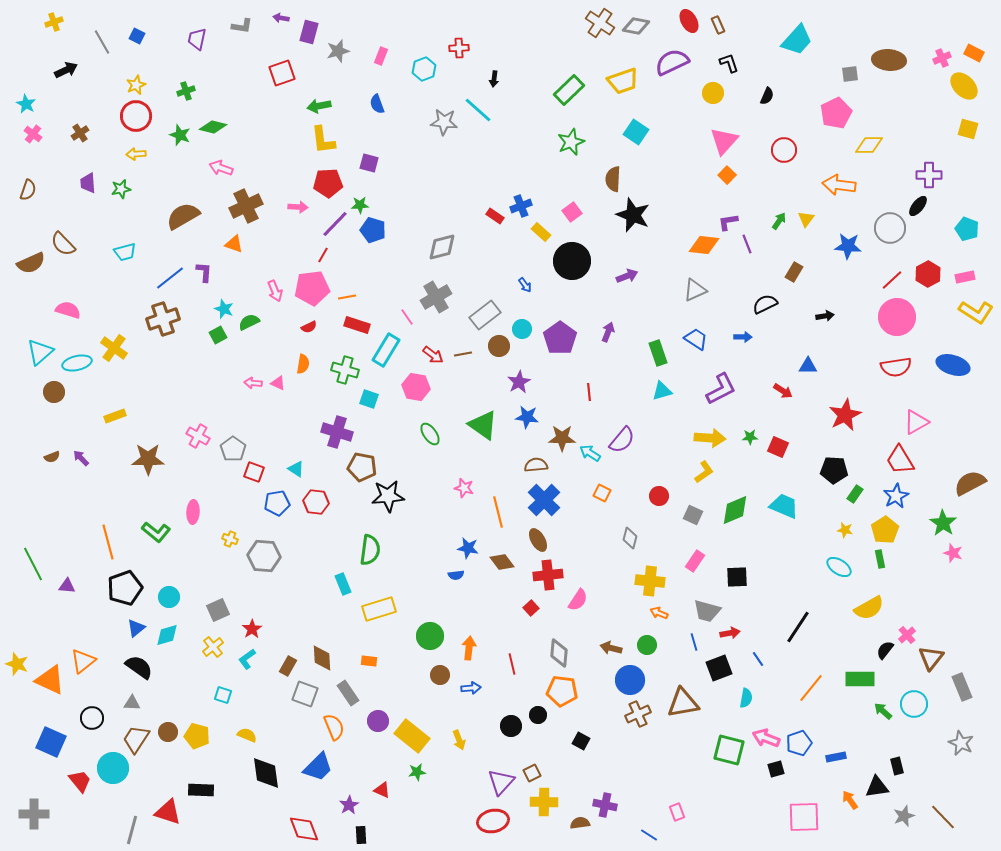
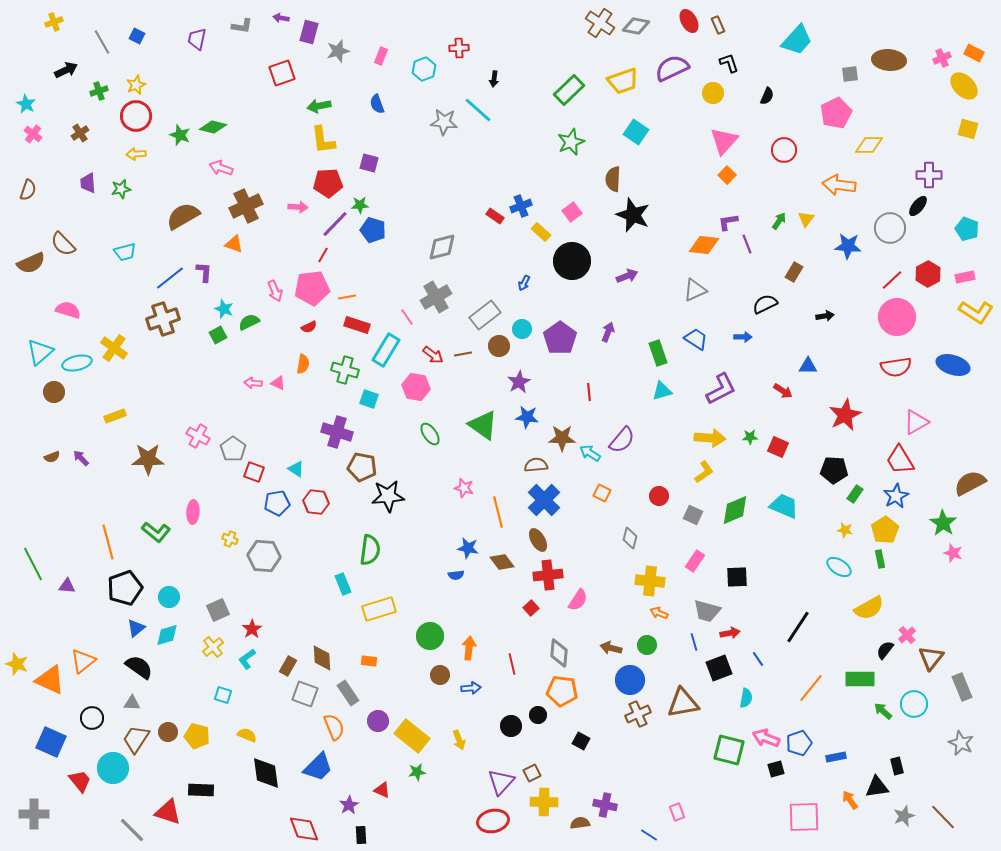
purple semicircle at (672, 62): moved 6 px down
green cross at (186, 91): moved 87 px left
blue arrow at (525, 285): moved 1 px left, 2 px up; rotated 63 degrees clockwise
gray line at (132, 830): rotated 60 degrees counterclockwise
